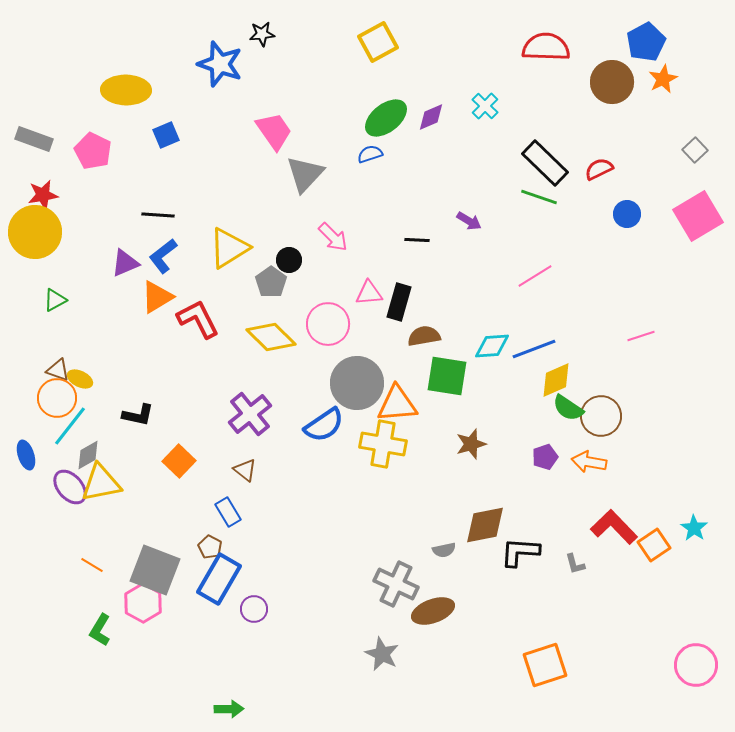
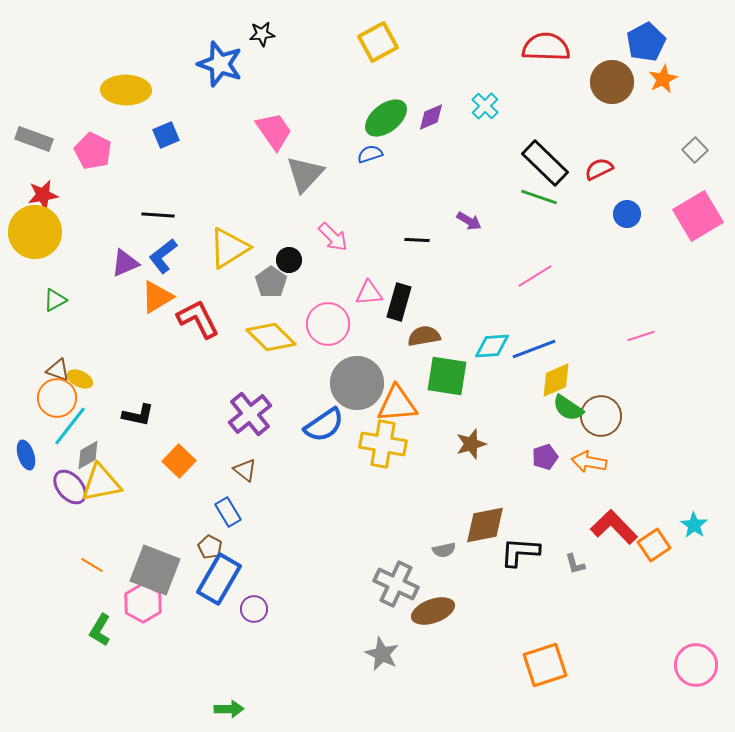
cyan star at (694, 528): moved 3 px up
